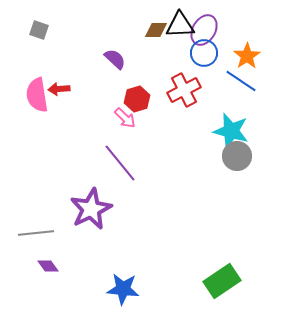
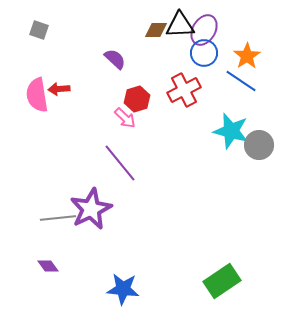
gray circle: moved 22 px right, 11 px up
gray line: moved 22 px right, 15 px up
